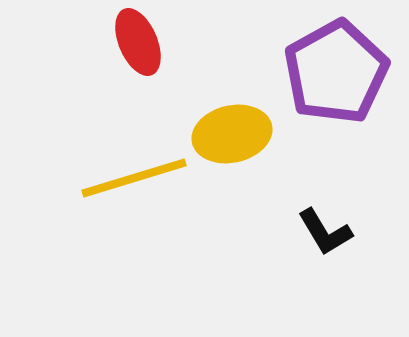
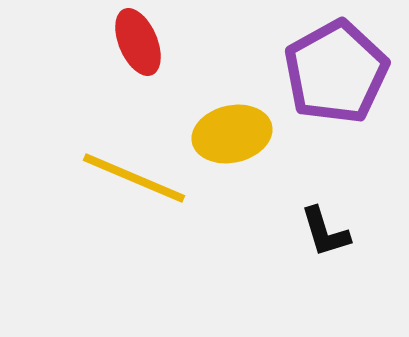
yellow line: rotated 40 degrees clockwise
black L-shape: rotated 14 degrees clockwise
